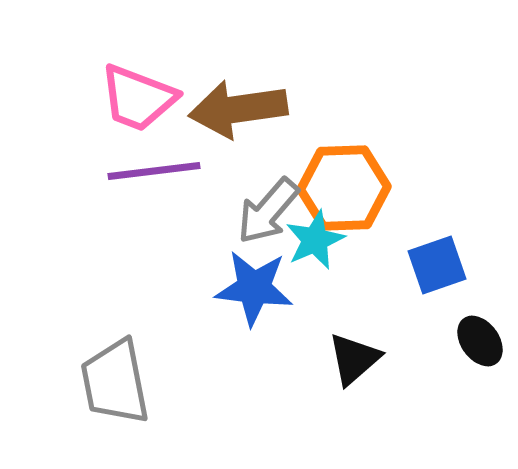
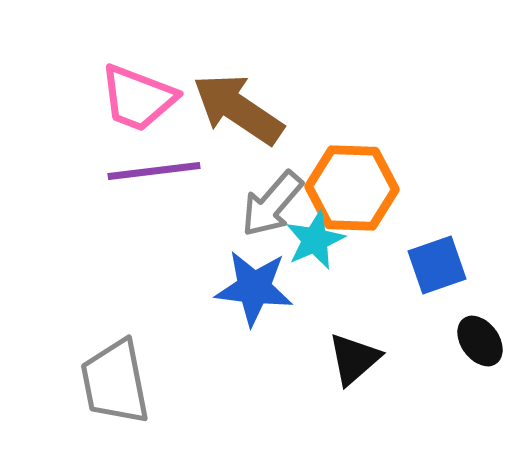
brown arrow: rotated 42 degrees clockwise
orange hexagon: moved 8 px right; rotated 4 degrees clockwise
gray arrow: moved 4 px right, 7 px up
